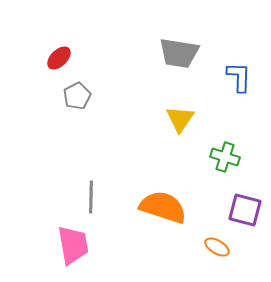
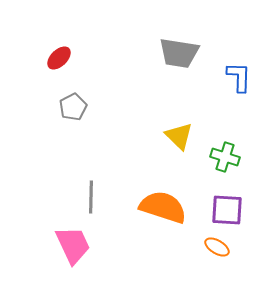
gray pentagon: moved 4 px left, 11 px down
yellow triangle: moved 1 px left, 17 px down; rotated 20 degrees counterclockwise
purple square: moved 18 px left; rotated 12 degrees counterclockwise
pink trapezoid: rotated 15 degrees counterclockwise
